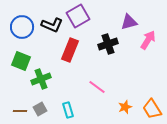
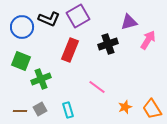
black L-shape: moved 3 px left, 6 px up
